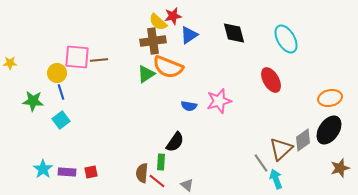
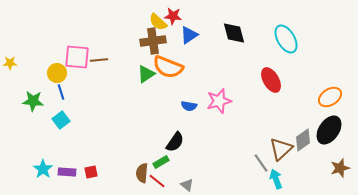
red star: rotated 18 degrees clockwise
orange ellipse: moved 1 px up; rotated 20 degrees counterclockwise
green rectangle: rotated 56 degrees clockwise
